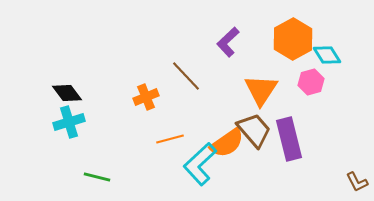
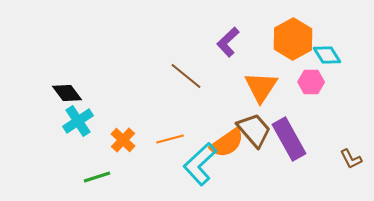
brown line: rotated 8 degrees counterclockwise
pink hexagon: rotated 15 degrees clockwise
orange triangle: moved 3 px up
orange cross: moved 23 px left, 43 px down; rotated 25 degrees counterclockwise
cyan cross: moved 9 px right, 1 px up; rotated 16 degrees counterclockwise
purple rectangle: rotated 15 degrees counterclockwise
green line: rotated 32 degrees counterclockwise
brown L-shape: moved 6 px left, 23 px up
